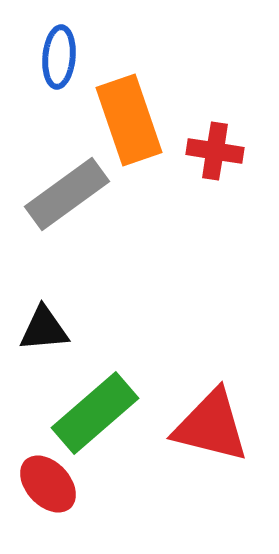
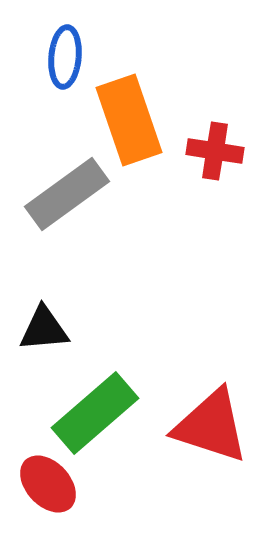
blue ellipse: moved 6 px right
red triangle: rotated 4 degrees clockwise
